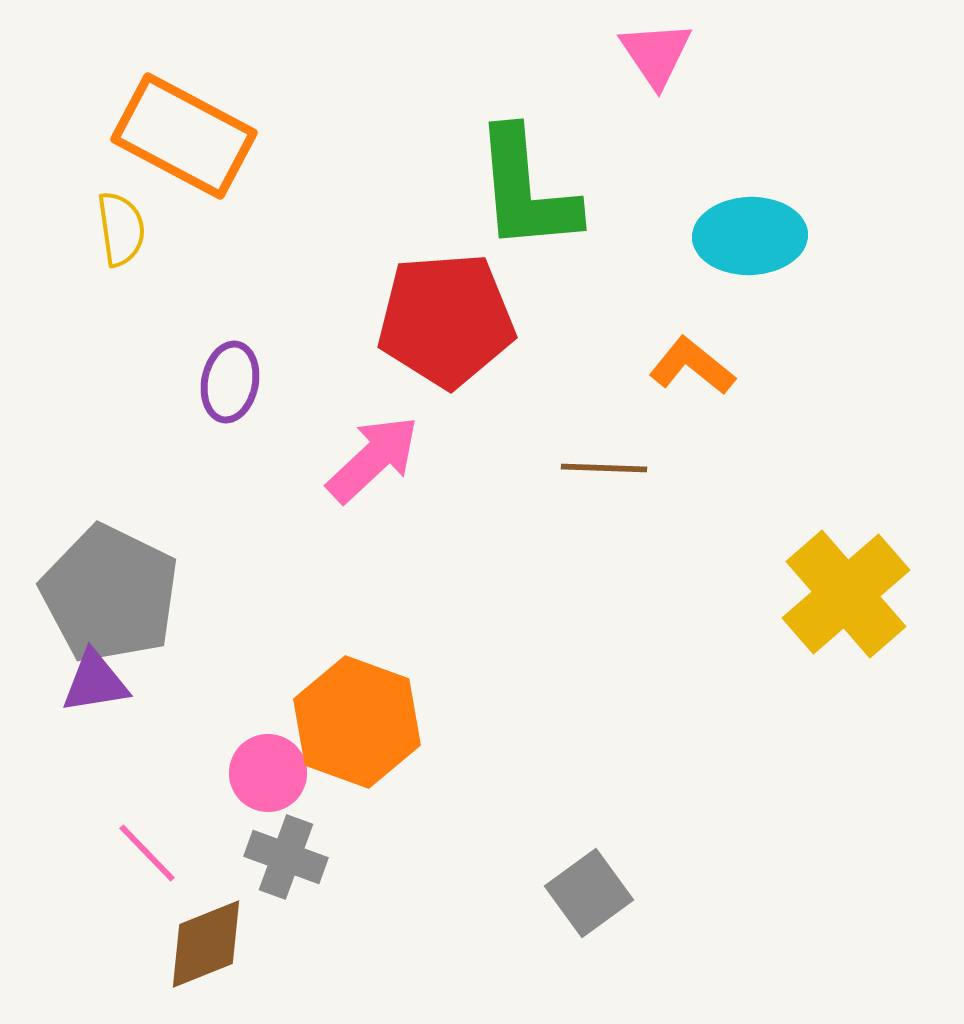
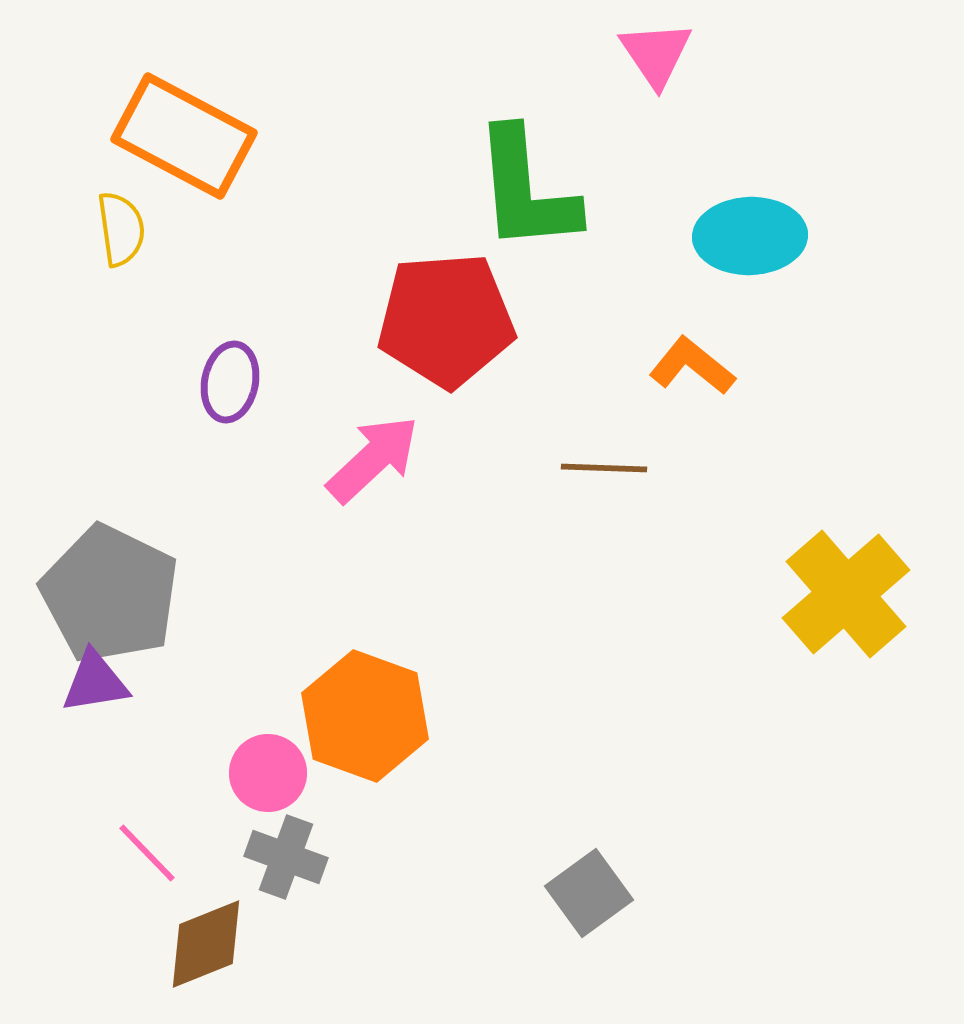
orange hexagon: moved 8 px right, 6 px up
